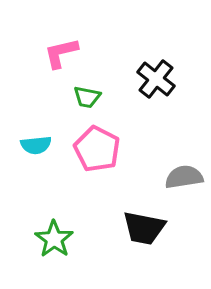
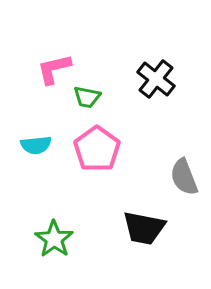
pink L-shape: moved 7 px left, 16 px down
pink pentagon: rotated 9 degrees clockwise
gray semicircle: rotated 102 degrees counterclockwise
